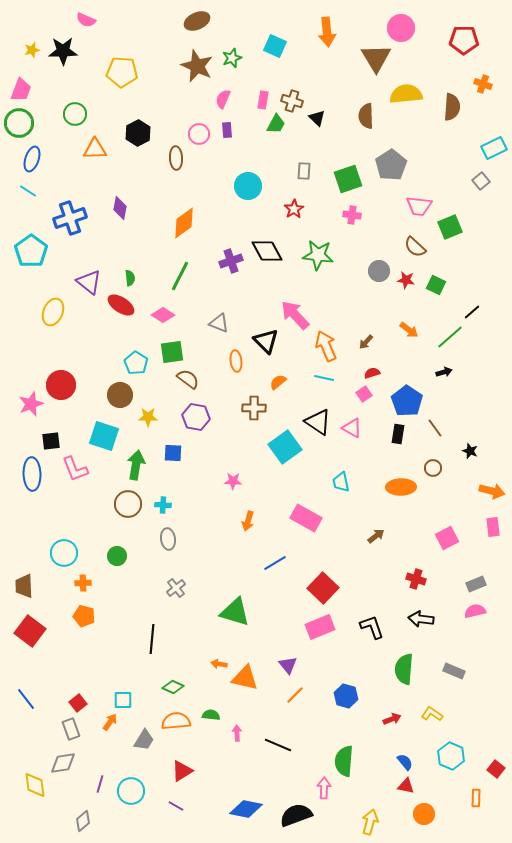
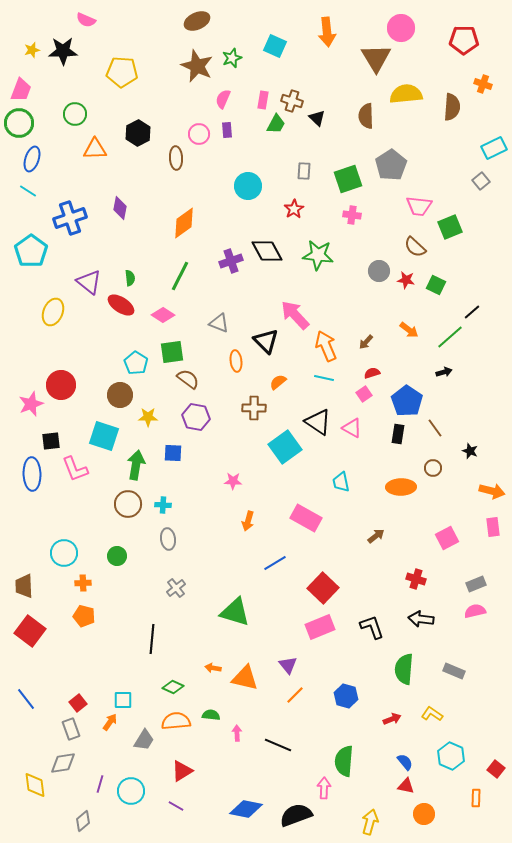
orange arrow at (219, 664): moved 6 px left, 4 px down
